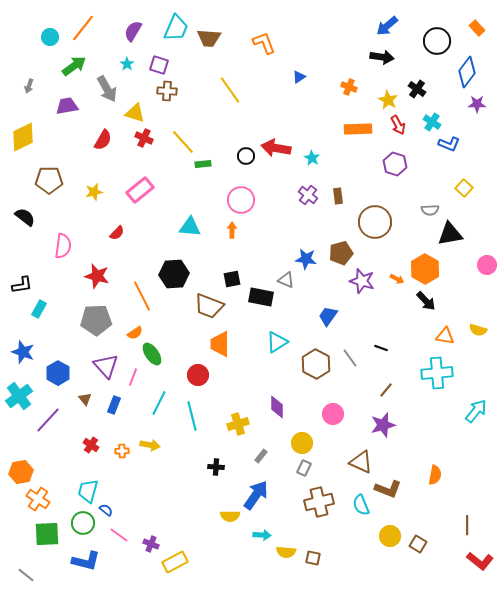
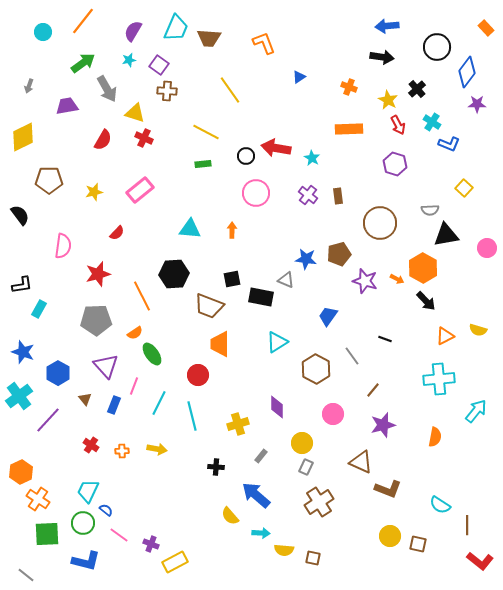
blue arrow at (387, 26): rotated 35 degrees clockwise
orange line at (83, 28): moved 7 px up
orange rectangle at (477, 28): moved 9 px right
cyan circle at (50, 37): moved 7 px left, 5 px up
black circle at (437, 41): moved 6 px down
cyan star at (127, 64): moved 2 px right, 4 px up; rotated 24 degrees clockwise
purple square at (159, 65): rotated 18 degrees clockwise
green arrow at (74, 66): moved 9 px right, 3 px up
black cross at (417, 89): rotated 12 degrees clockwise
orange rectangle at (358, 129): moved 9 px left
yellow line at (183, 142): moved 23 px right, 10 px up; rotated 20 degrees counterclockwise
pink circle at (241, 200): moved 15 px right, 7 px up
black semicircle at (25, 217): moved 5 px left, 2 px up; rotated 15 degrees clockwise
brown circle at (375, 222): moved 5 px right, 1 px down
cyan triangle at (190, 227): moved 2 px down
black triangle at (450, 234): moved 4 px left, 1 px down
brown pentagon at (341, 253): moved 2 px left, 1 px down
pink circle at (487, 265): moved 17 px up
orange hexagon at (425, 269): moved 2 px left, 1 px up
red star at (97, 276): moved 1 px right, 2 px up; rotated 30 degrees counterclockwise
purple star at (362, 281): moved 3 px right
orange triangle at (445, 336): rotated 36 degrees counterclockwise
black line at (381, 348): moved 4 px right, 9 px up
gray line at (350, 358): moved 2 px right, 2 px up
brown hexagon at (316, 364): moved 5 px down
cyan cross at (437, 373): moved 2 px right, 6 px down
pink line at (133, 377): moved 1 px right, 9 px down
brown line at (386, 390): moved 13 px left
yellow arrow at (150, 445): moved 7 px right, 4 px down
gray rectangle at (304, 468): moved 2 px right, 1 px up
orange hexagon at (21, 472): rotated 15 degrees counterclockwise
orange semicircle at (435, 475): moved 38 px up
cyan trapezoid at (88, 491): rotated 10 degrees clockwise
blue arrow at (256, 495): rotated 84 degrees counterclockwise
brown cross at (319, 502): rotated 20 degrees counterclockwise
cyan semicircle at (361, 505): moved 79 px right; rotated 35 degrees counterclockwise
yellow semicircle at (230, 516): rotated 48 degrees clockwise
cyan arrow at (262, 535): moved 1 px left, 2 px up
brown square at (418, 544): rotated 18 degrees counterclockwise
yellow semicircle at (286, 552): moved 2 px left, 2 px up
